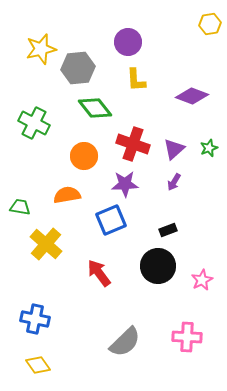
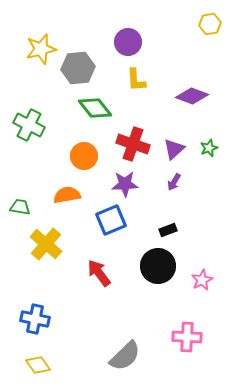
green cross: moved 5 px left, 2 px down
gray semicircle: moved 14 px down
